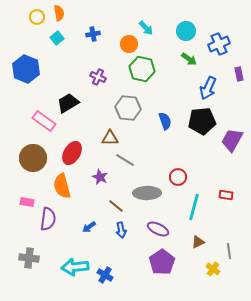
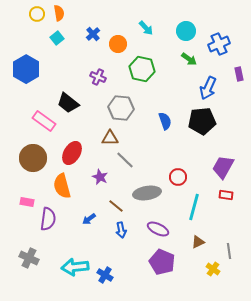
yellow circle at (37, 17): moved 3 px up
blue cross at (93, 34): rotated 32 degrees counterclockwise
orange circle at (129, 44): moved 11 px left
blue hexagon at (26, 69): rotated 8 degrees clockwise
black trapezoid at (68, 103): rotated 110 degrees counterclockwise
gray hexagon at (128, 108): moved 7 px left
purple trapezoid at (232, 140): moved 9 px left, 27 px down
gray line at (125, 160): rotated 12 degrees clockwise
gray ellipse at (147, 193): rotated 8 degrees counterclockwise
blue arrow at (89, 227): moved 8 px up
gray cross at (29, 258): rotated 18 degrees clockwise
purple pentagon at (162, 262): rotated 15 degrees counterclockwise
